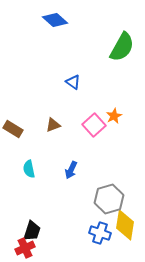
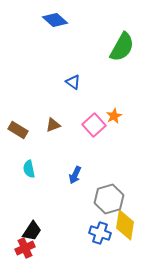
brown rectangle: moved 5 px right, 1 px down
blue arrow: moved 4 px right, 5 px down
black trapezoid: rotated 15 degrees clockwise
